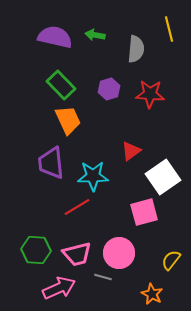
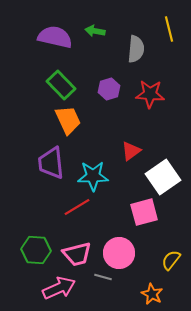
green arrow: moved 4 px up
